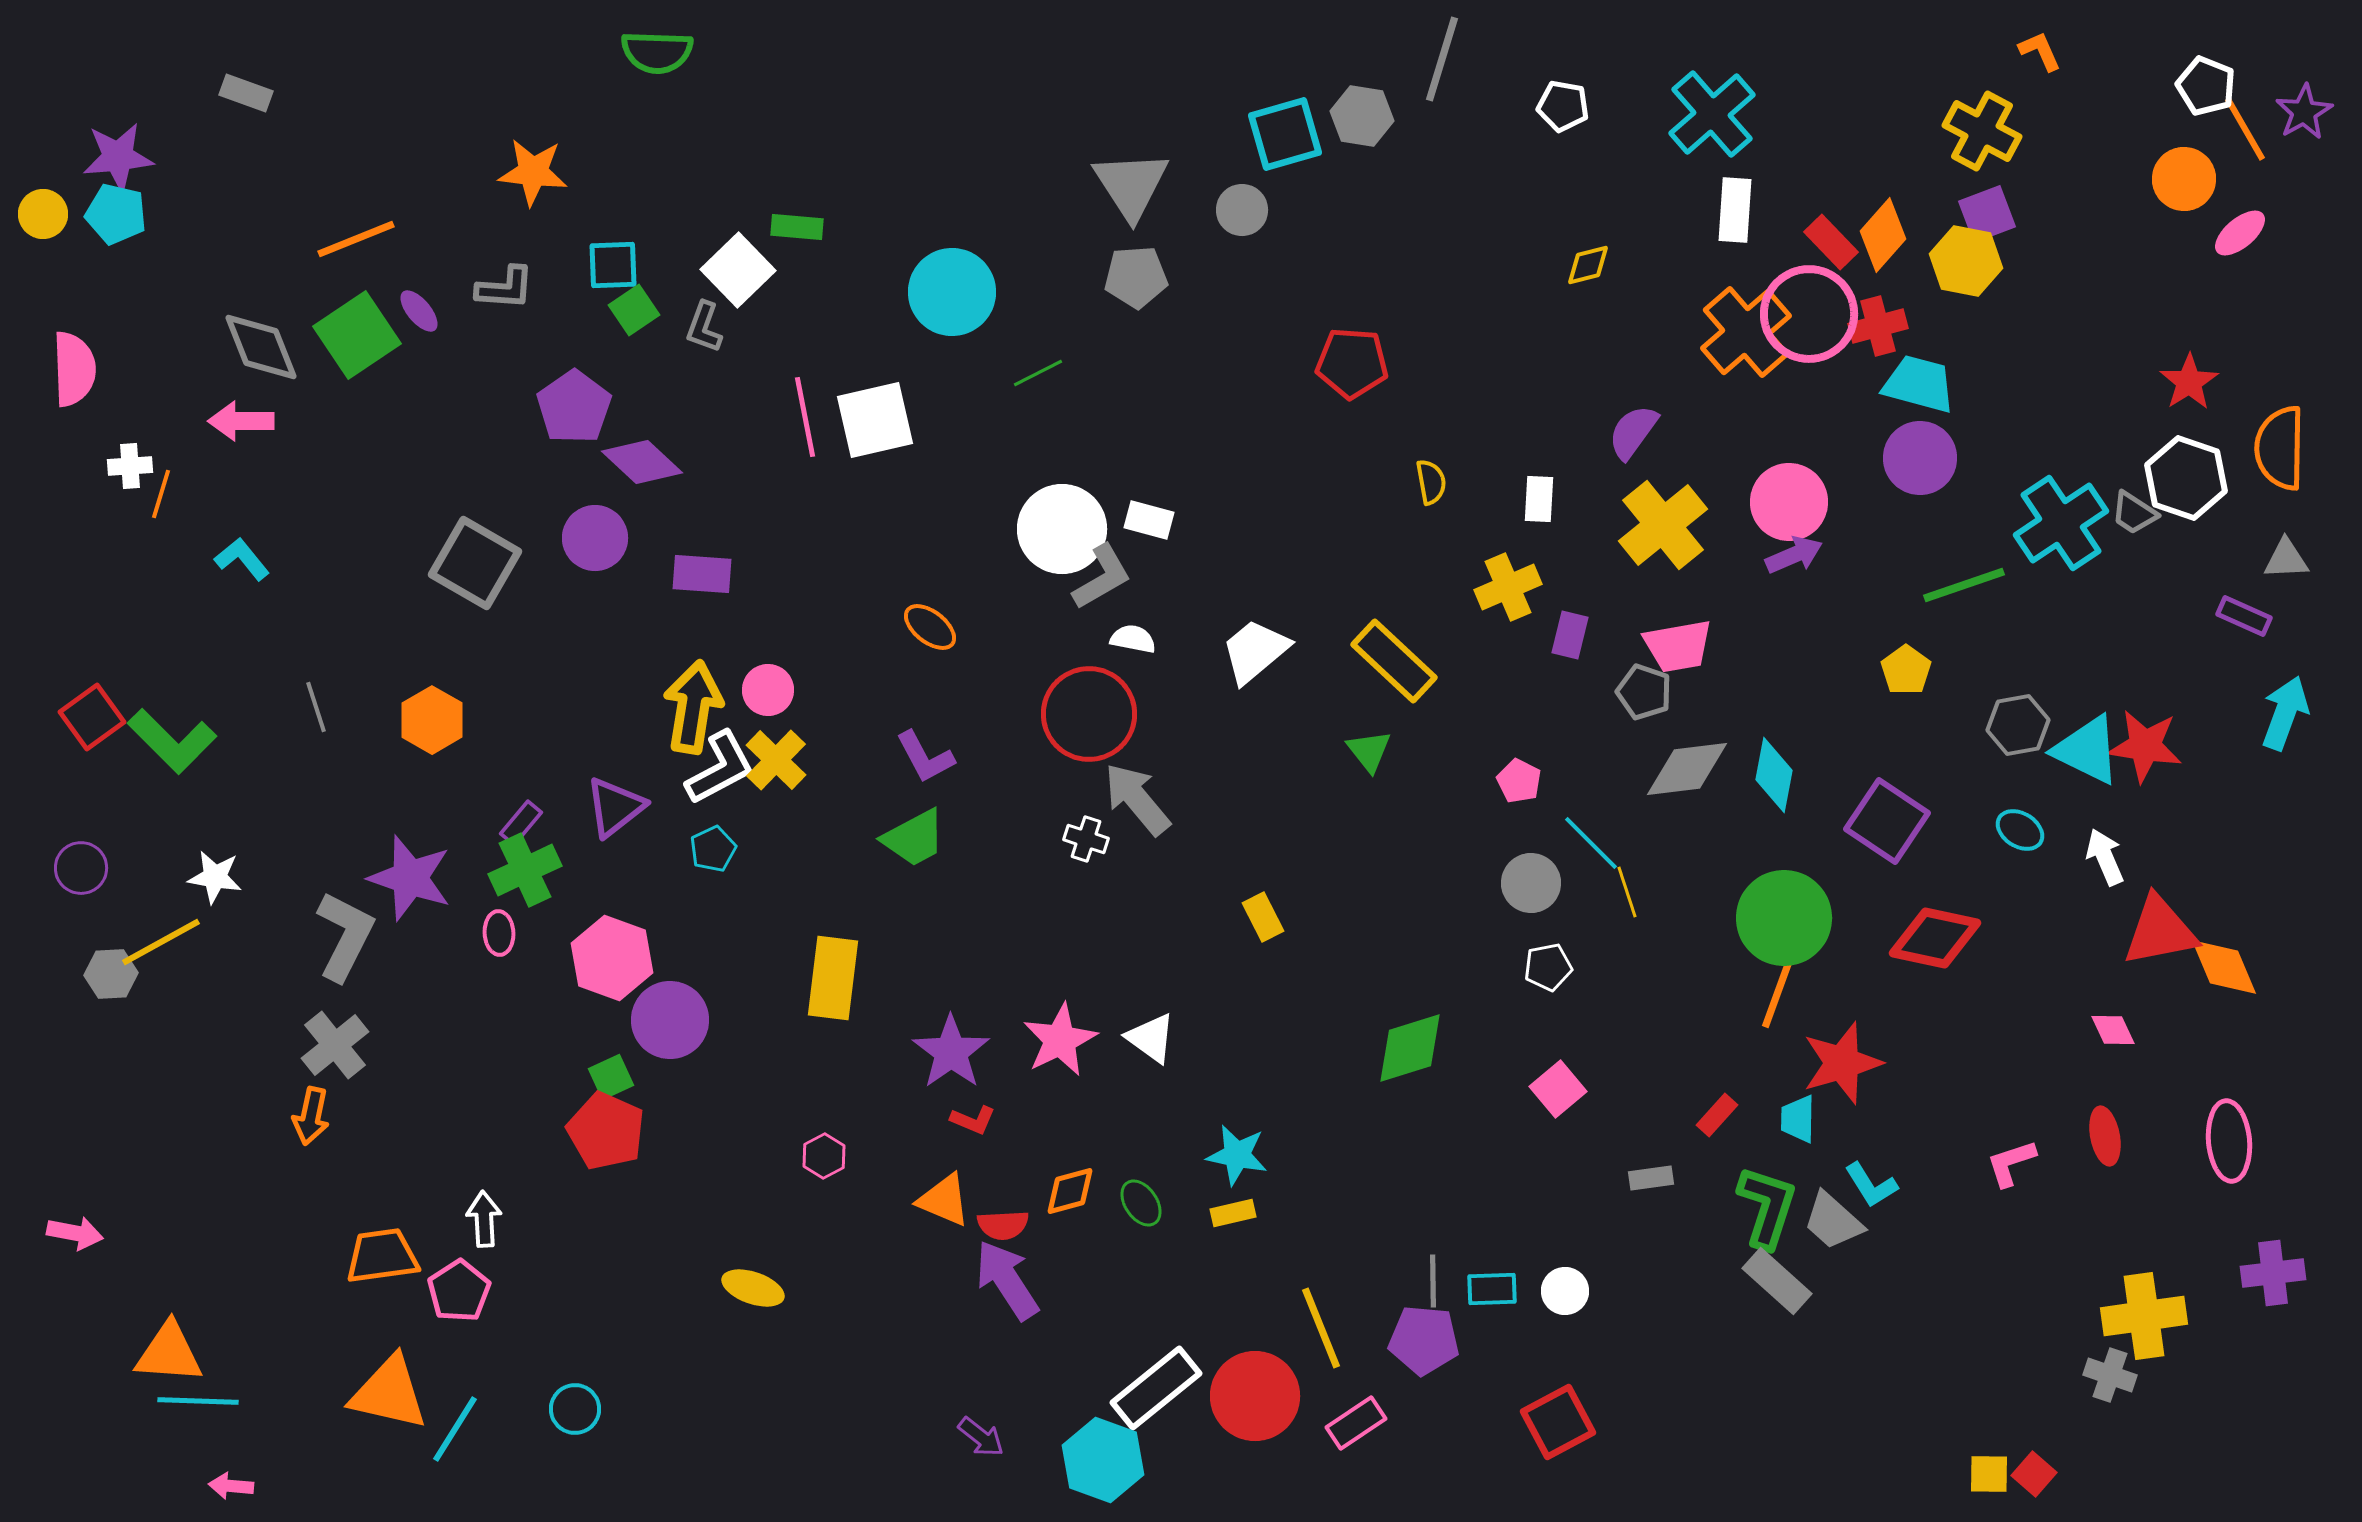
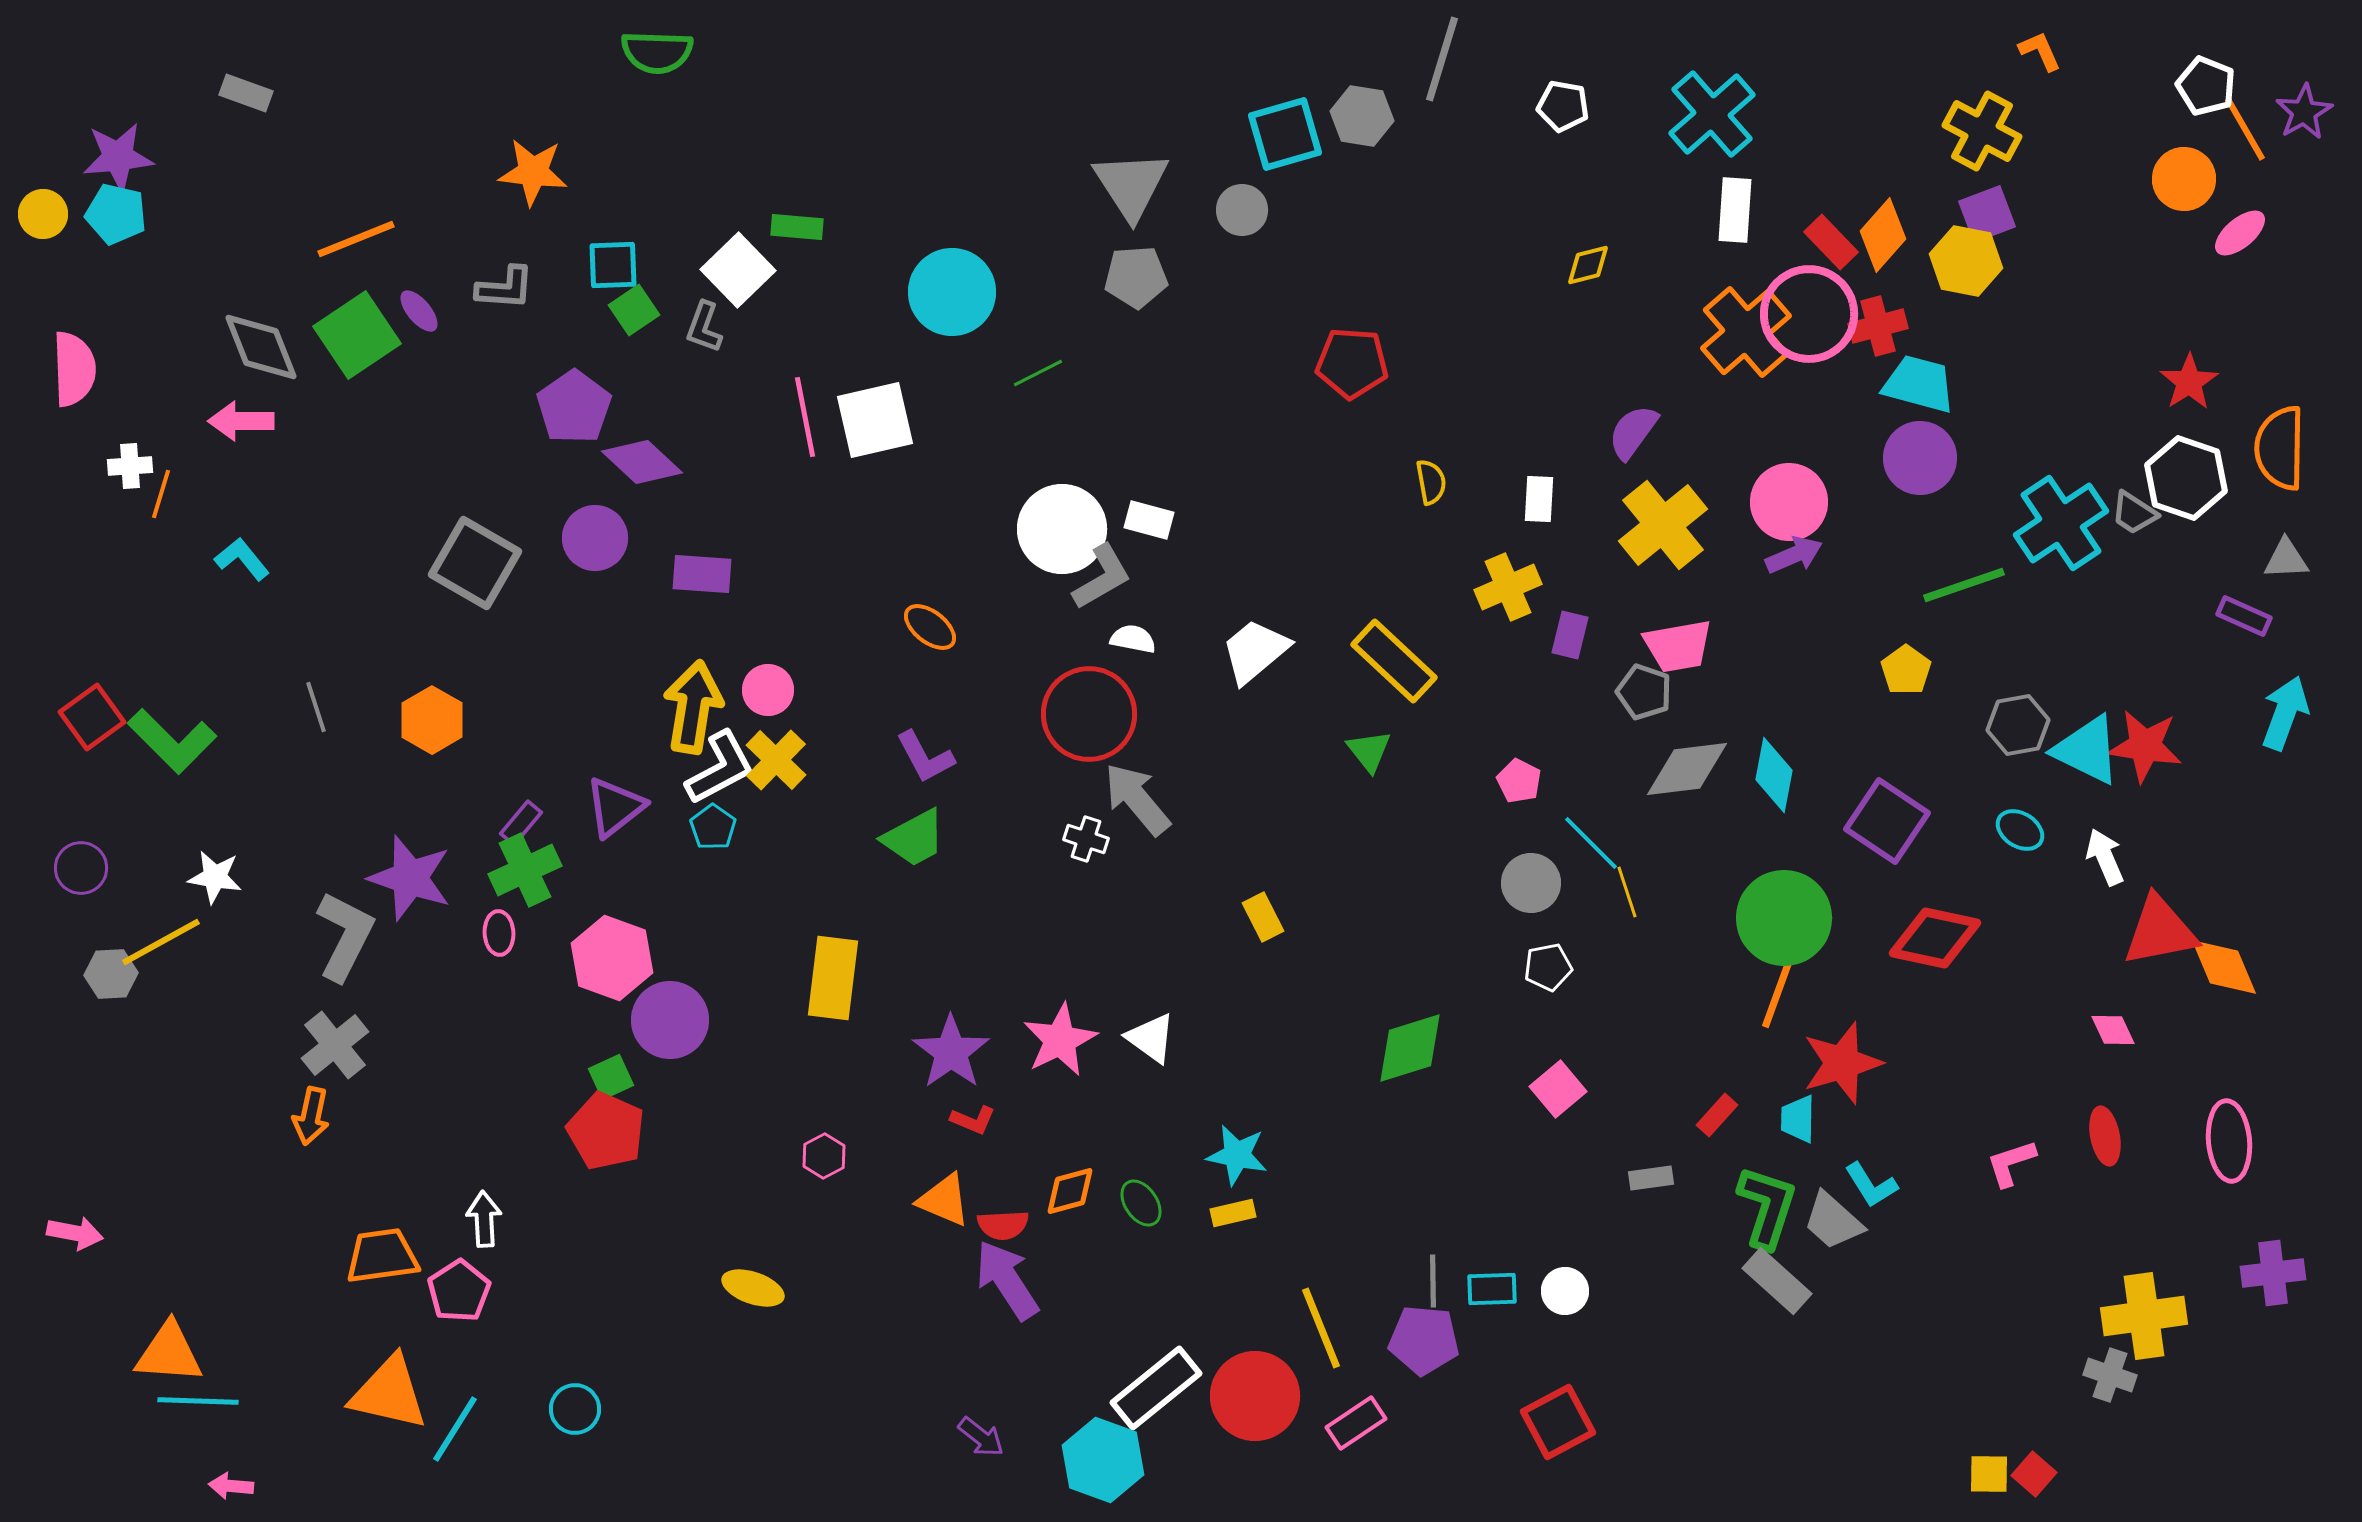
cyan pentagon at (713, 849): moved 22 px up; rotated 12 degrees counterclockwise
